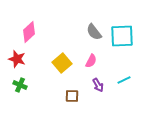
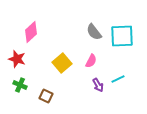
pink diamond: moved 2 px right
cyan line: moved 6 px left, 1 px up
brown square: moved 26 px left; rotated 24 degrees clockwise
